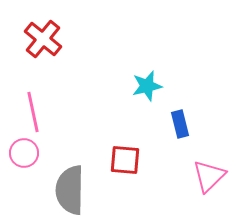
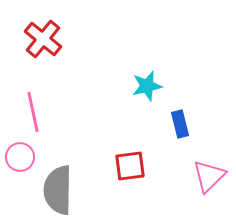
pink circle: moved 4 px left, 4 px down
red square: moved 5 px right, 6 px down; rotated 12 degrees counterclockwise
gray semicircle: moved 12 px left
